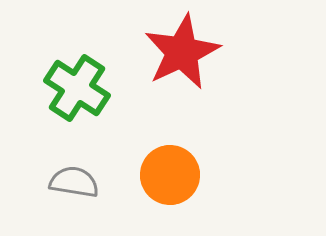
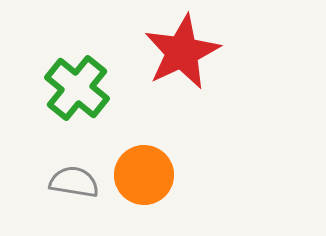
green cross: rotated 6 degrees clockwise
orange circle: moved 26 px left
